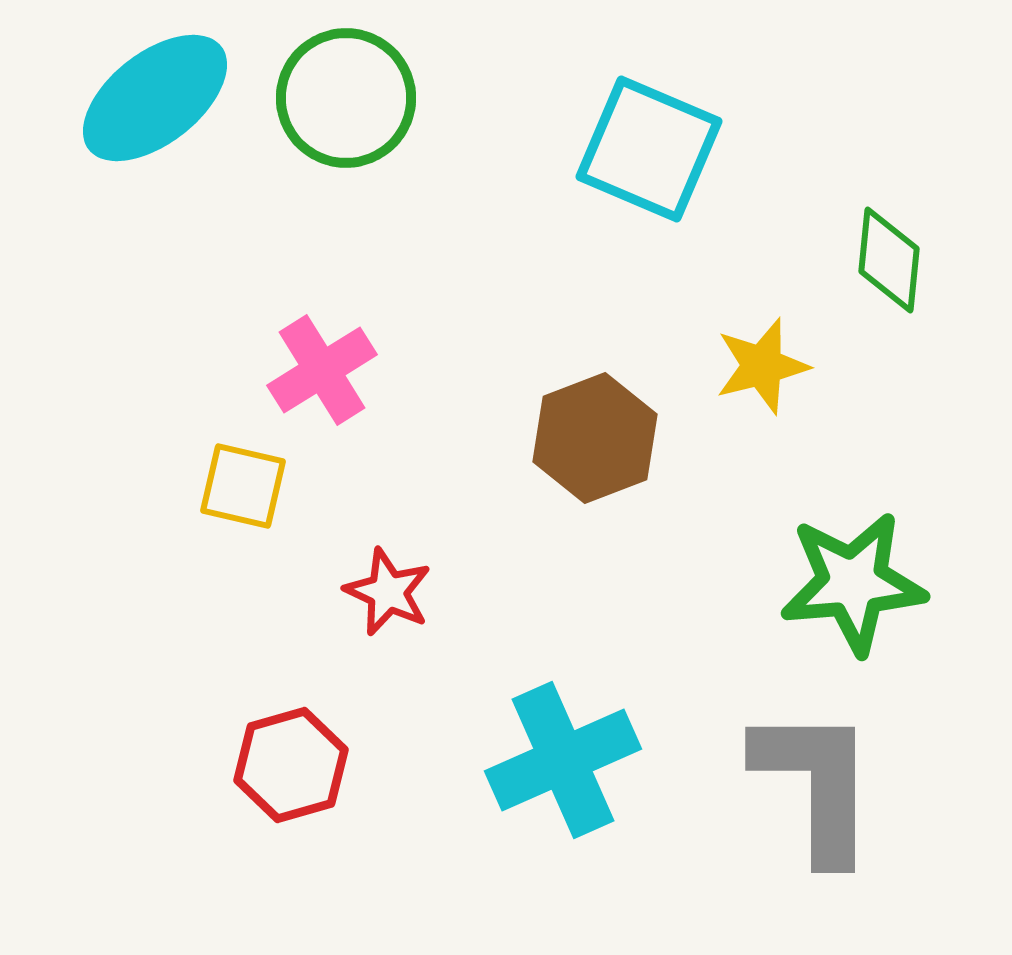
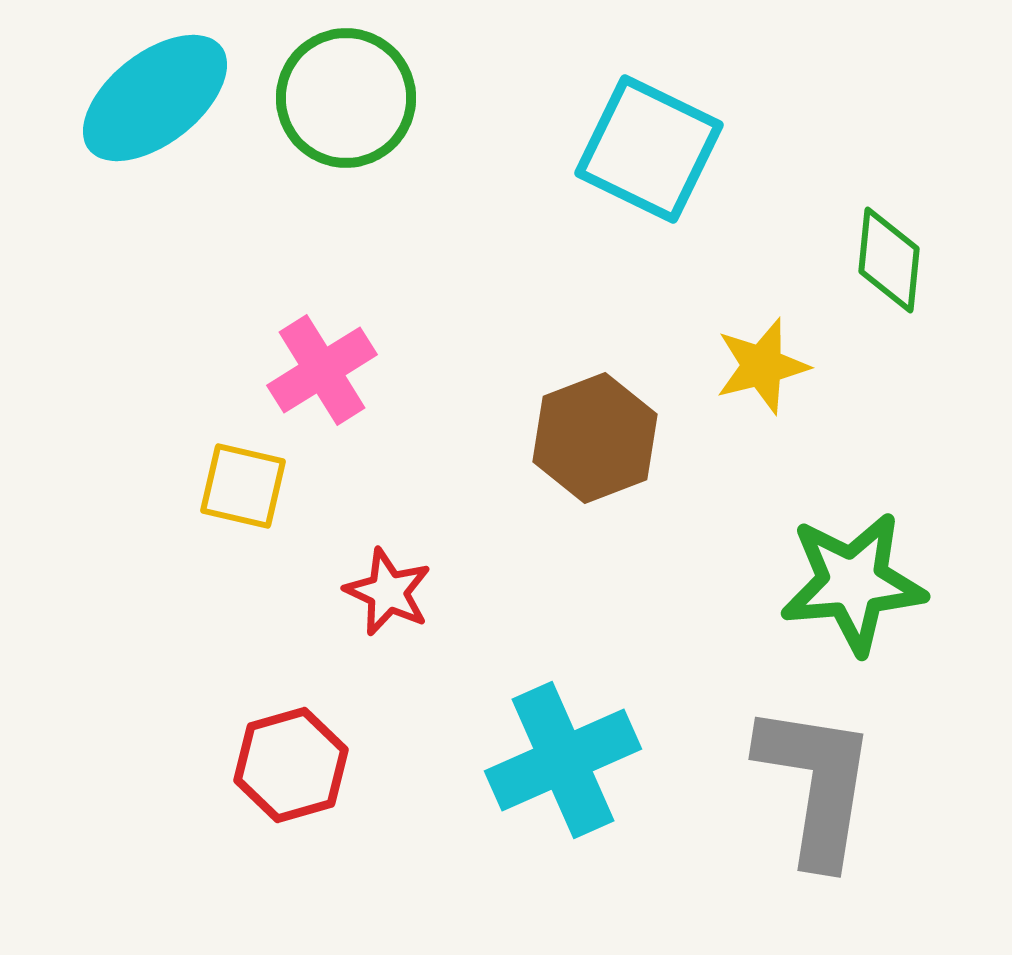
cyan square: rotated 3 degrees clockwise
gray L-shape: rotated 9 degrees clockwise
